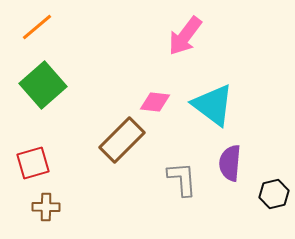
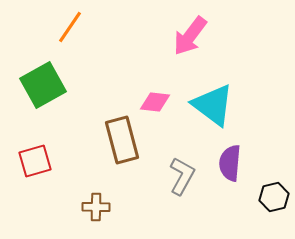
orange line: moved 33 px right; rotated 16 degrees counterclockwise
pink arrow: moved 5 px right
green square: rotated 12 degrees clockwise
brown rectangle: rotated 60 degrees counterclockwise
red square: moved 2 px right, 2 px up
gray L-shape: moved 3 px up; rotated 33 degrees clockwise
black hexagon: moved 3 px down
brown cross: moved 50 px right
